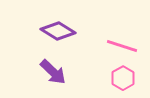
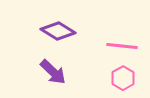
pink line: rotated 12 degrees counterclockwise
